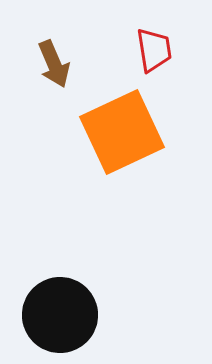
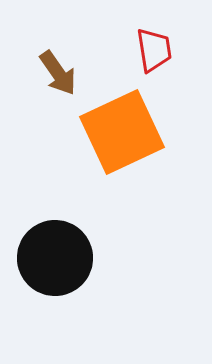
brown arrow: moved 4 px right, 9 px down; rotated 12 degrees counterclockwise
black circle: moved 5 px left, 57 px up
